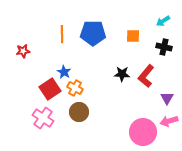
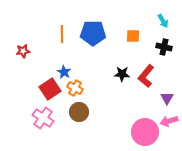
cyan arrow: rotated 88 degrees counterclockwise
pink circle: moved 2 px right
